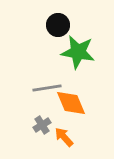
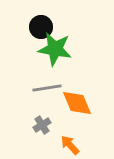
black circle: moved 17 px left, 2 px down
green star: moved 23 px left, 3 px up
orange diamond: moved 6 px right
orange arrow: moved 6 px right, 8 px down
